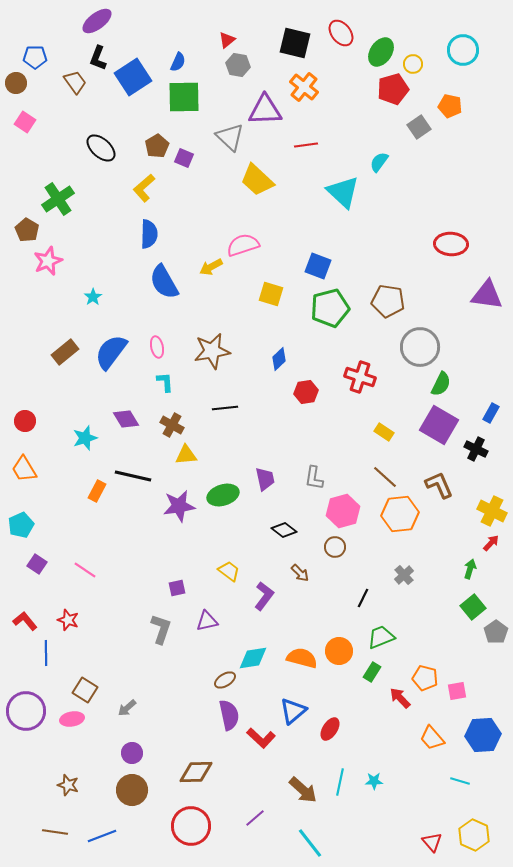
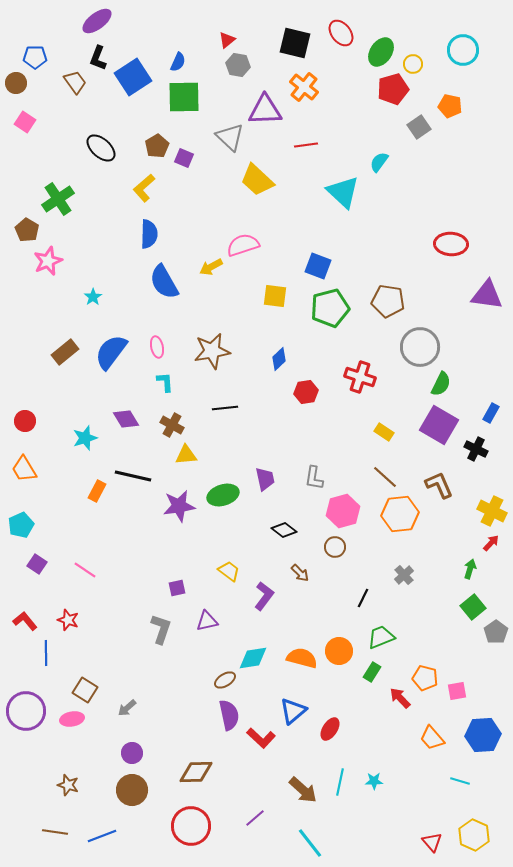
yellow square at (271, 294): moved 4 px right, 2 px down; rotated 10 degrees counterclockwise
